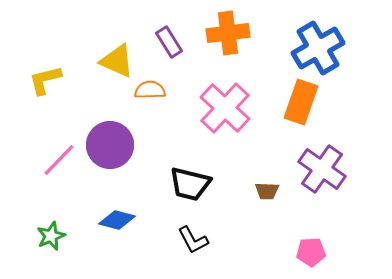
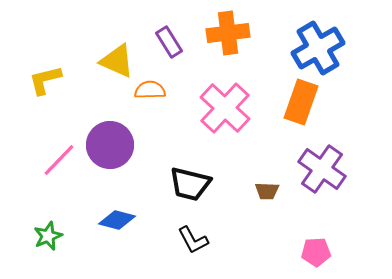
green star: moved 3 px left
pink pentagon: moved 5 px right
